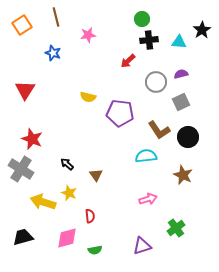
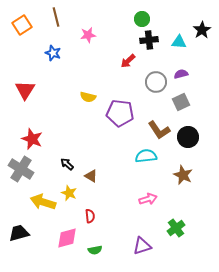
brown triangle: moved 5 px left, 1 px down; rotated 24 degrees counterclockwise
black trapezoid: moved 4 px left, 4 px up
